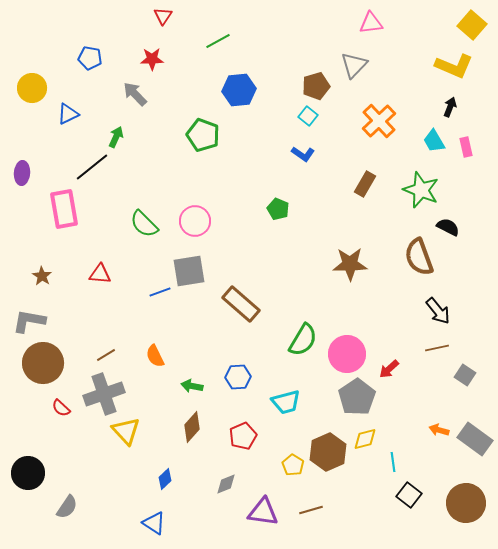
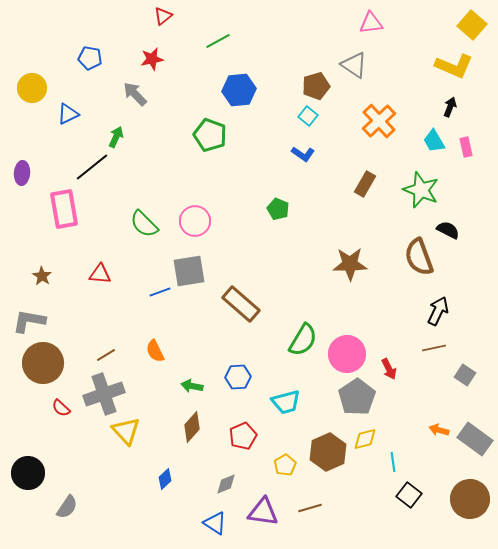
red triangle at (163, 16): rotated 18 degrees clockwise
red star at (152, 59): rotated 10 degrees counterclockwise
gray triangle at (354, 65): rotated 40 degrees counterclockwise
green pentagon at (203, 135): moved 7 px right
black semicircle at (448, 227): moved 3 px down
black arrow at (438, 311): rotated 116 degrees counterclockwise
brown line at (437, 348): moved 3 px left
orange semicircle at (155, 356): moved 5 px up
red arrow at (389, 369): rotated 75 degrees counterclockwise
yellow pentagon at (293, 465): moved 8 px left; rotated 10 degrees clockwise
brown circle at (466, 503): moved 4 px right, 4 px up
brown line at (311, 510): moved 1 px left, 2 px up
blue triangle at (154, 523): moved 61 px right
